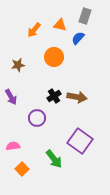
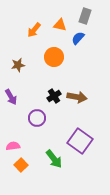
orange square: moved 1 px left, 4 px up
